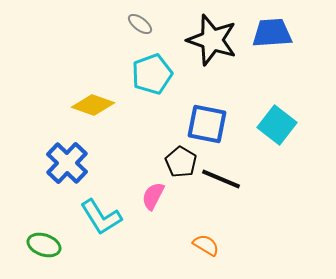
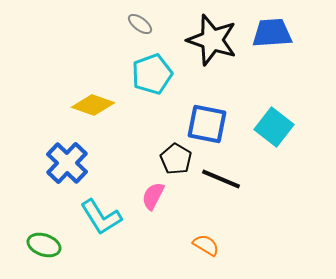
cyan square: moved 3 px left, 2 px down
black pentagon: moved 5 px left, 3 px up
